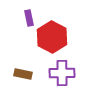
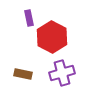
purple cross: rotated 15 degrees counterclockwise
